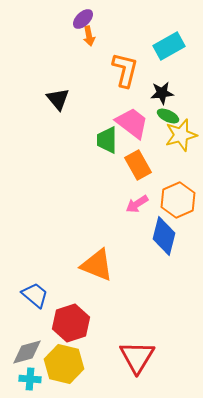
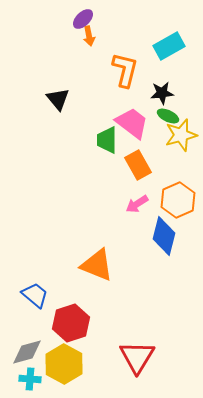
yellow hexagon: rotated 15 degrees clockwise
